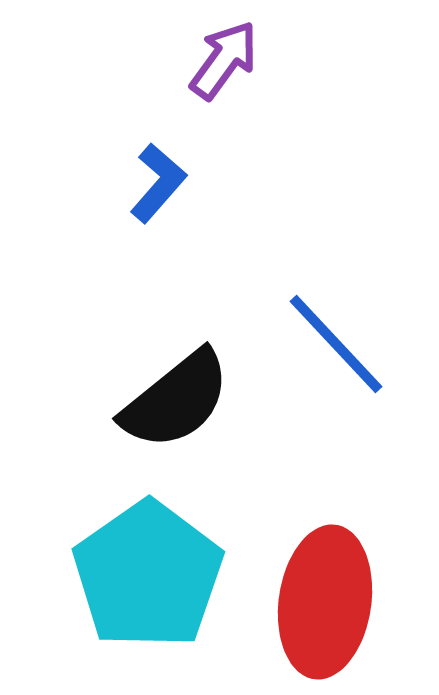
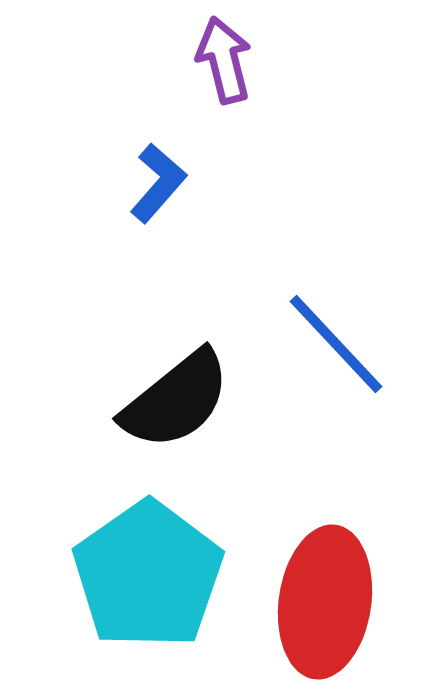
purple arrow: rotated 50 degrees counterclockwise
